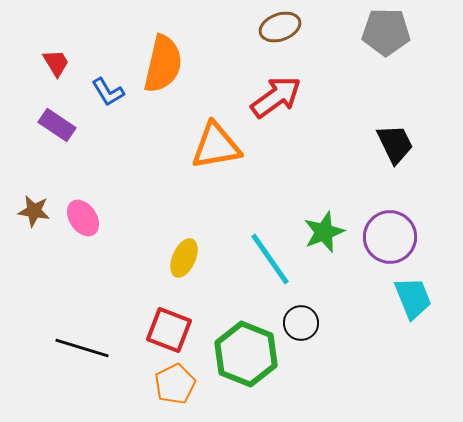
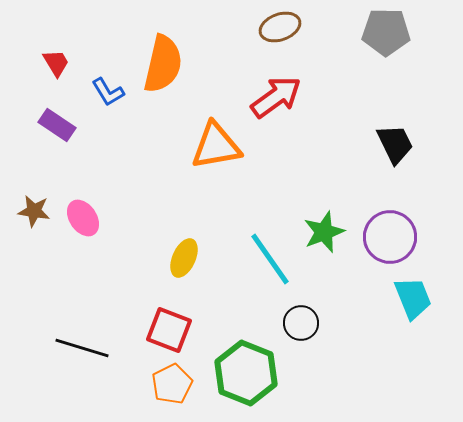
green hexagon: moved 19 px down
orange pentagon: moved 3 px left
